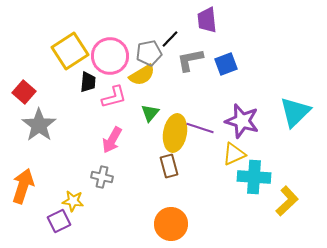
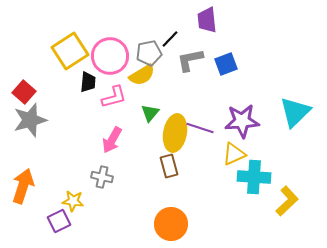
purple star: rotated 20 degrees counterclockwise
gray star: moved 9 px left, 5 px up; rotated 20 degrees clockwise
